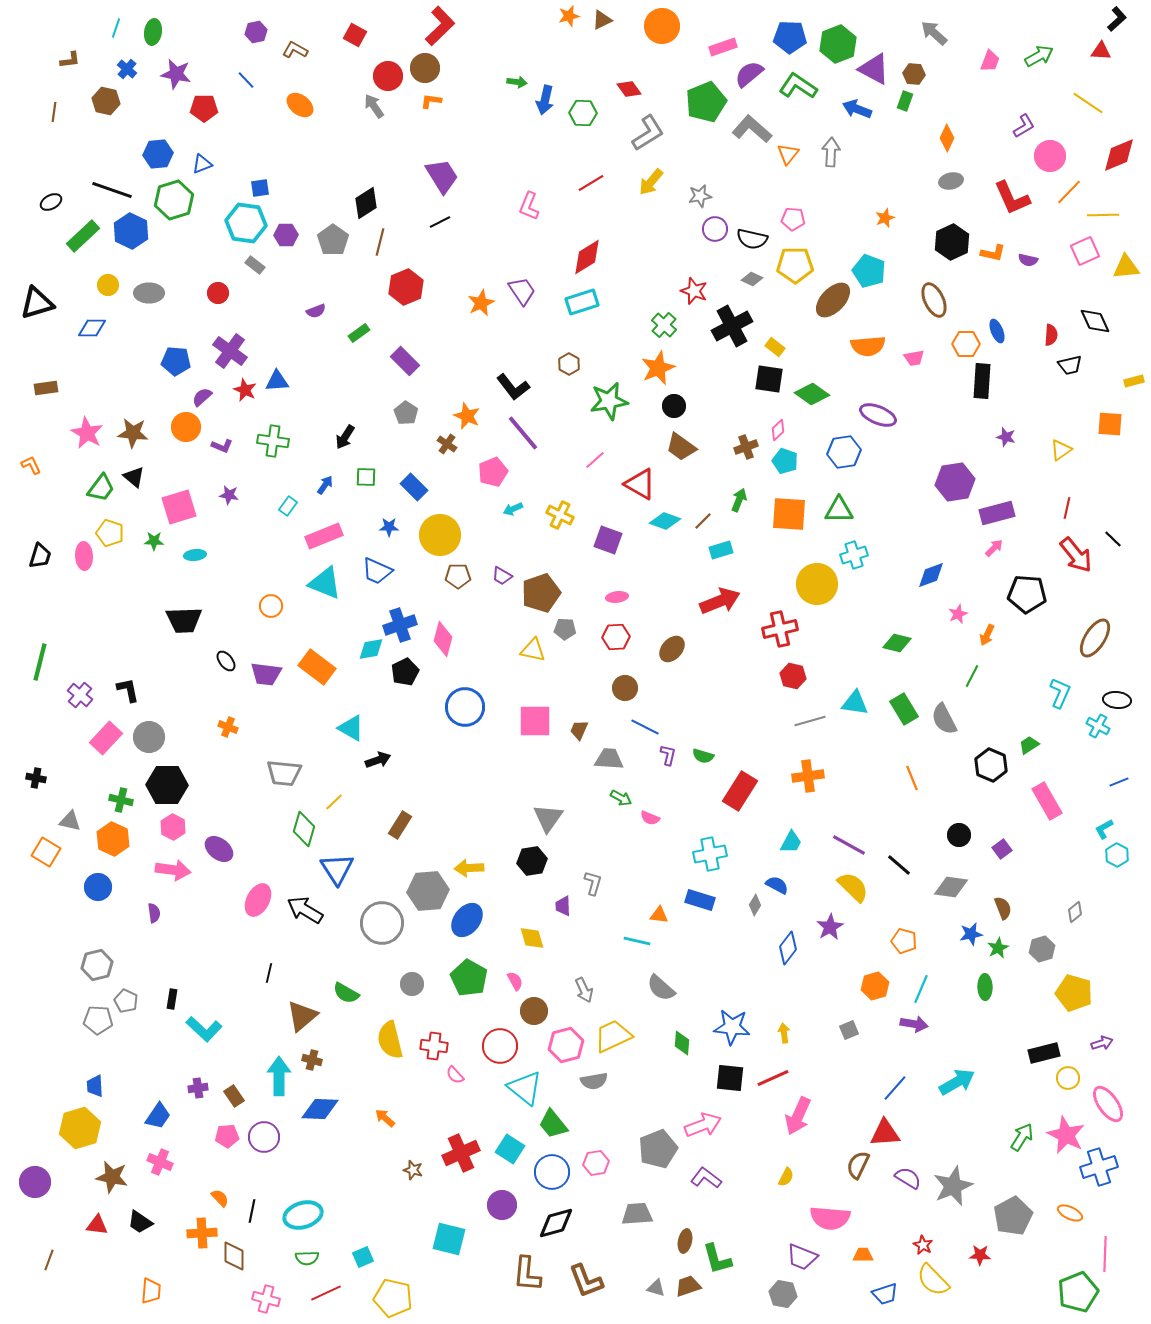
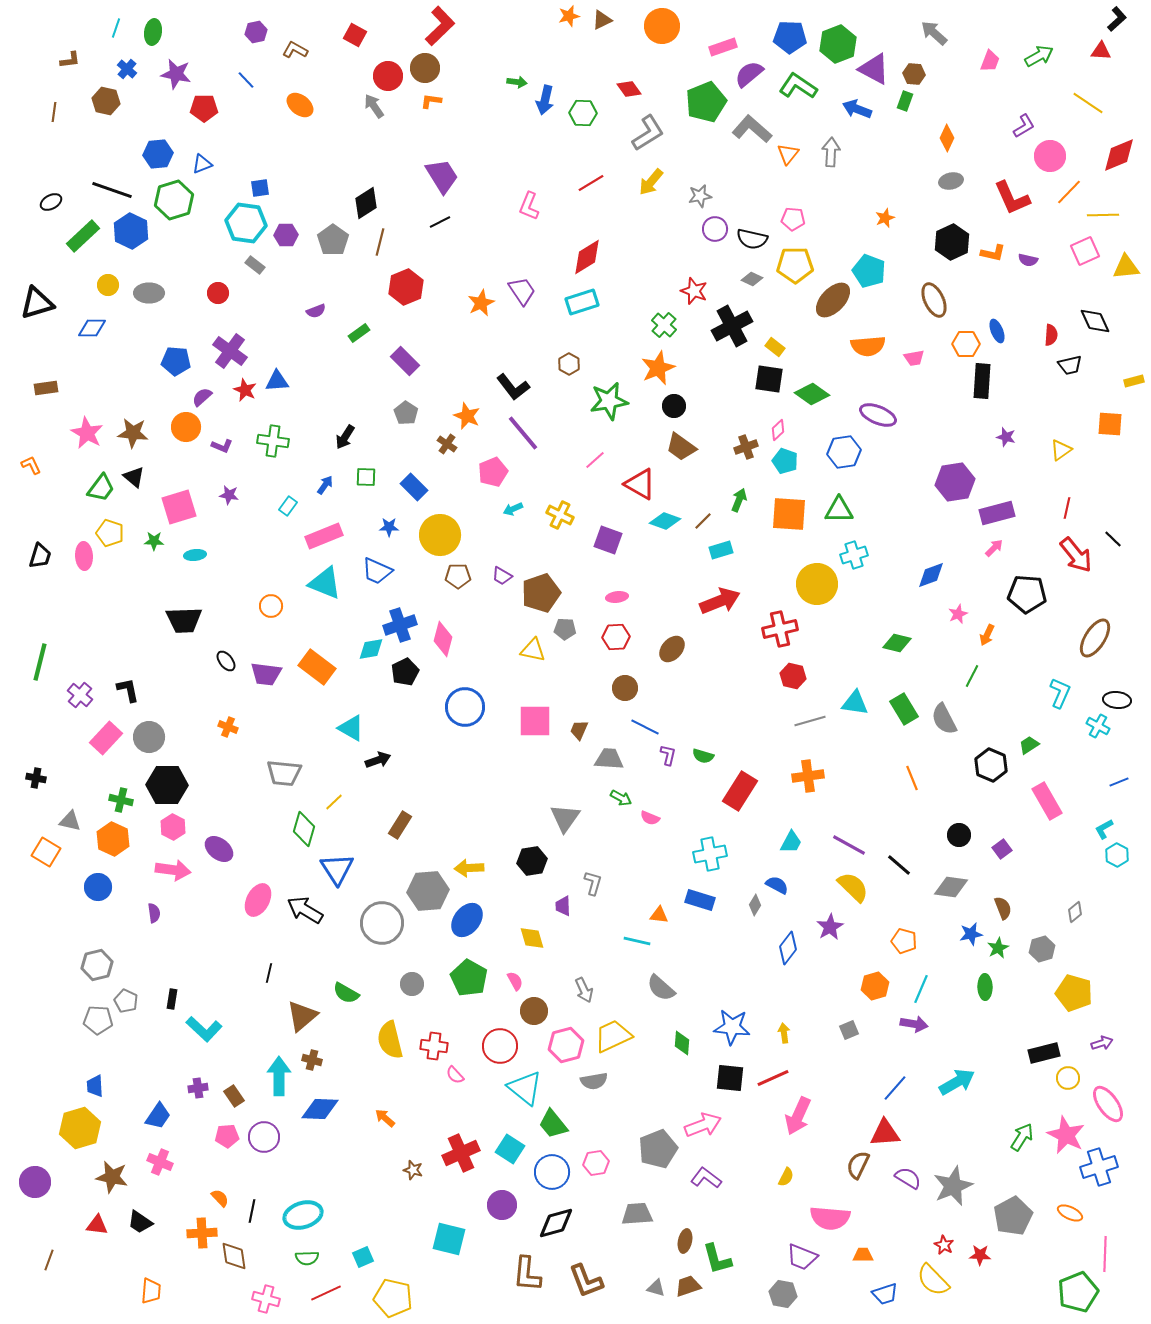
gray triangle at (548, 818): moved 17 px right
red star at (923, 1245): moved 21 px right
brown diamond at (234, 1256): rotated 8 degrees counterclockwise
